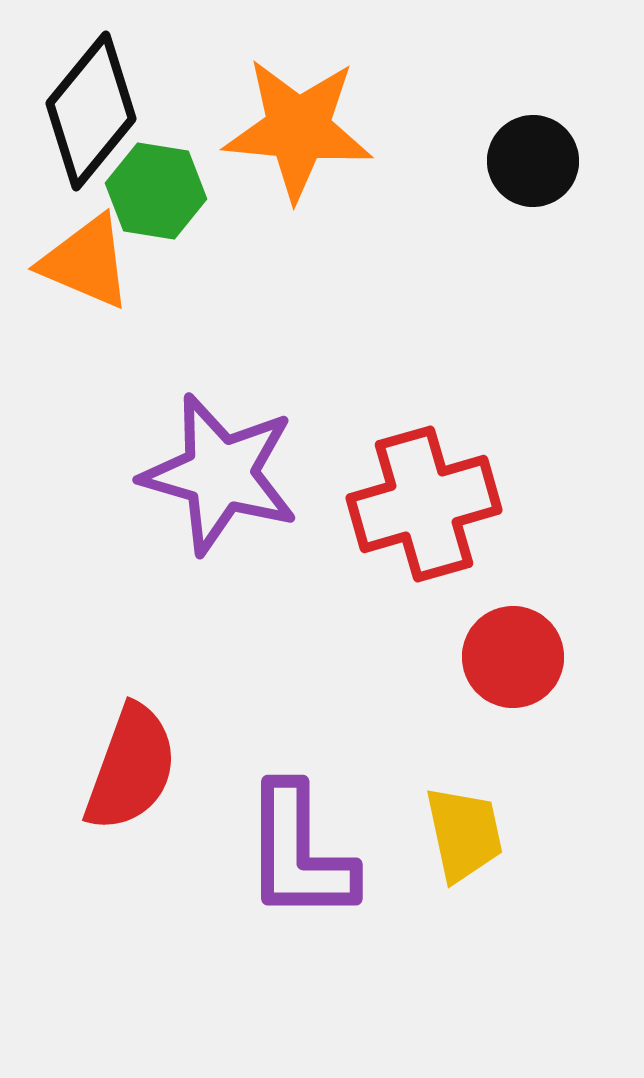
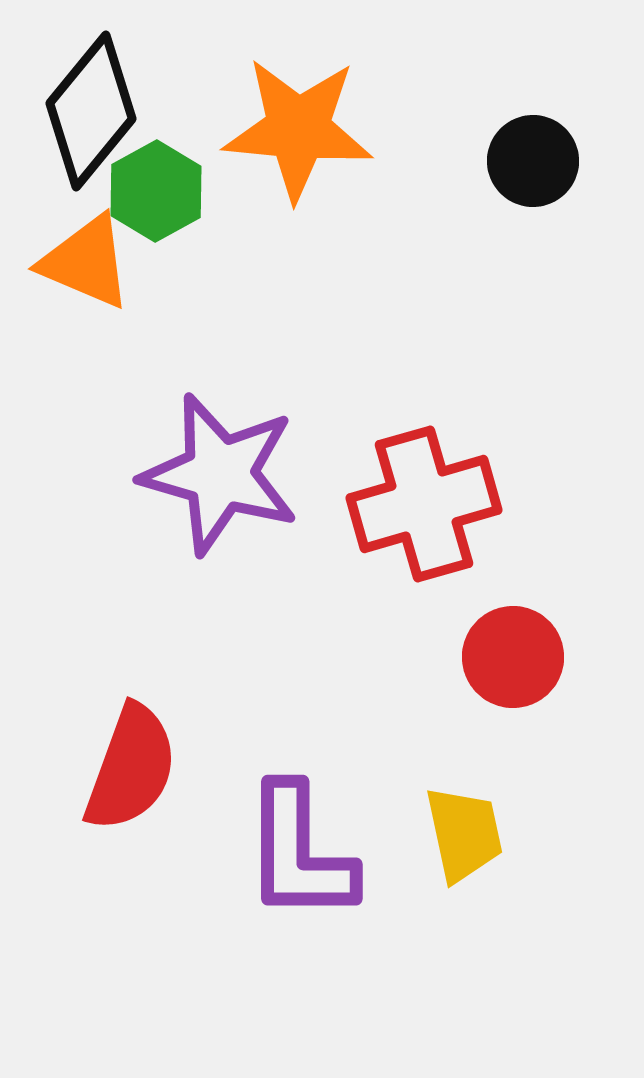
green hexagon: rotated 22 degrees clockwise
